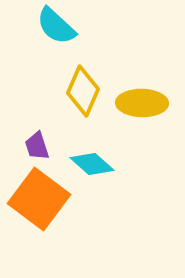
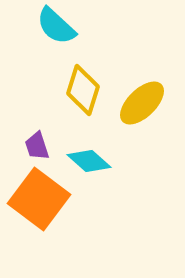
yellow diamond: moved 1 px up; rotated 6 degrees counterclockwise
yellow ellipse: rotated 45 degrees counterclockwise
cyan diamond: moved 3 px left, 3 px up
